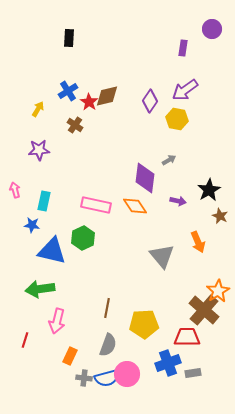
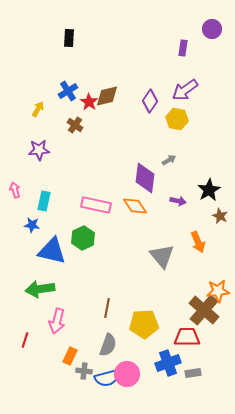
orange star at (218, 291): rotated 25 degrees clockwise
gray cross at (84, 378): moved 7 px up
